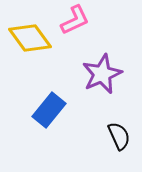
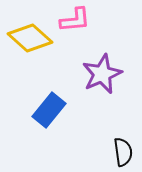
pink L-shape: rotated 20 degrees clockwise
yellow diamond: rotated 12 degrees counterclockwise
black semicircle: moved 4 px right, 16 px down; rotated 16 degrees clockwise
